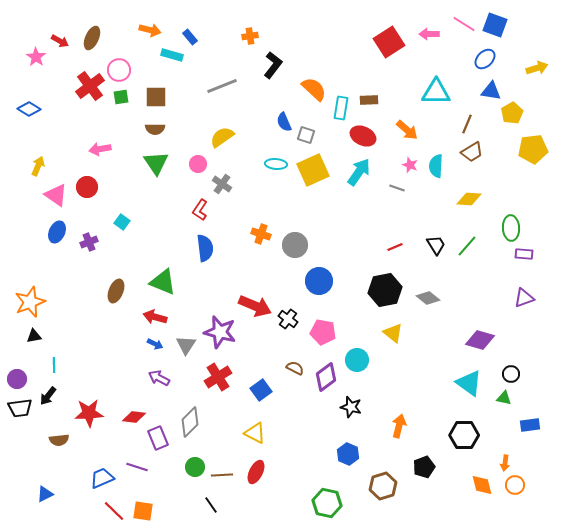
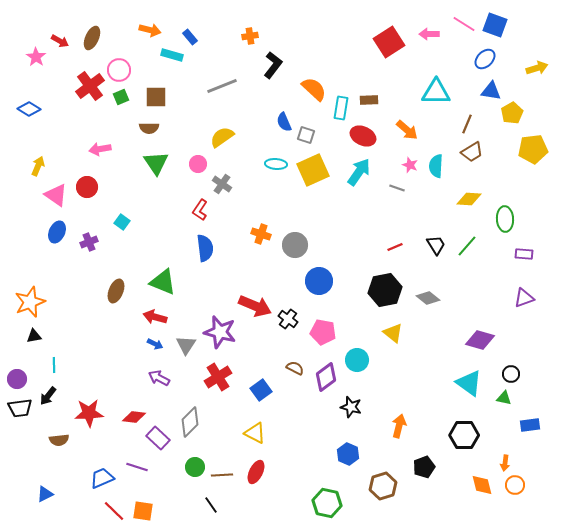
green square at (121, 97): rotated 14 degrees counterclockwise
brown semicircle at (155, 129): moved 6 px left, 1 px up
green ellipse at (511, 228): moved 6 px left, 9 px up
purple rectangle at (158, 438): rotated 25 degrees counterclockwise
